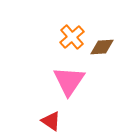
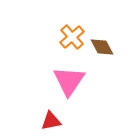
brown diamond: rotated 65 degrees clockwise
red triangle: rotated 45 degrees counterclockwise
